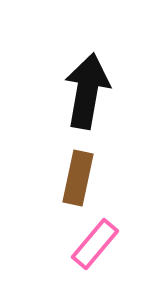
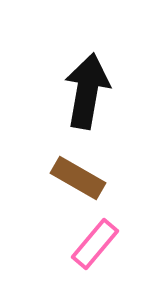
brown rectangle: rotated 72 degrees counterclockwise
